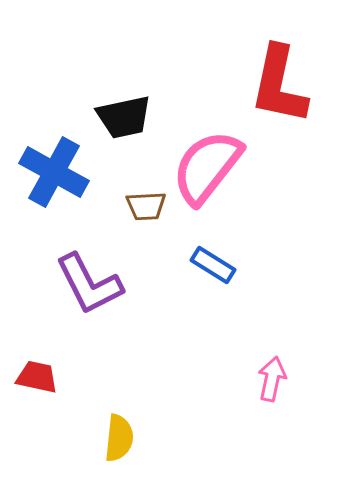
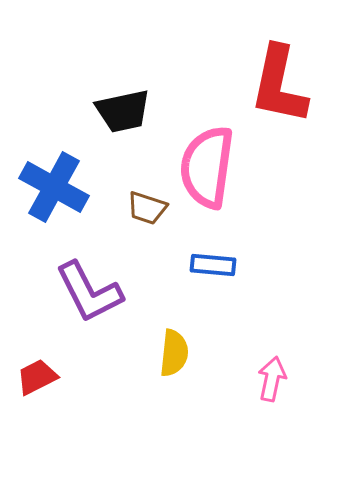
black trapezoid: moved 1 px left, 6 px up
pink semicircle: rotated 30 degrees counterclockwise
blue cross: moved 15 px down
brown trapezoid: moved 1 px right, 2 px down; rotated 21 degrees clockwise
blue rectangle: rotated 27 degrees counterclockwise
purple L-shape: moved 8 px down
red trapezoid: rotated 39 degrees counterclockwise
yellow semicircle: moved 55 px right, 85 px up
